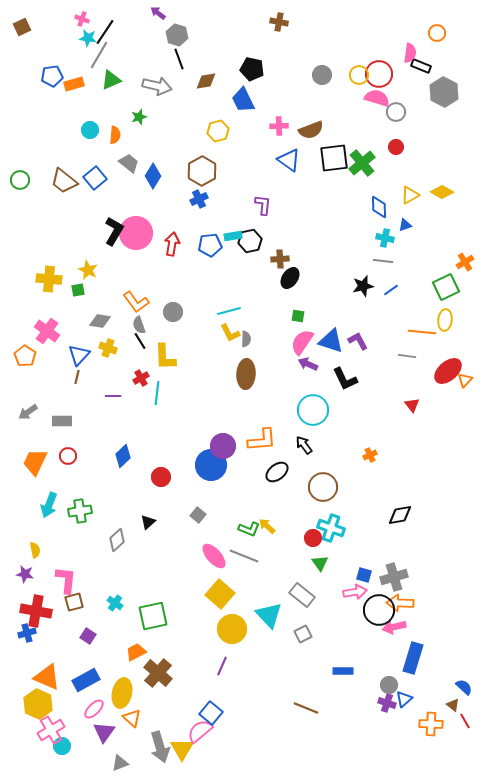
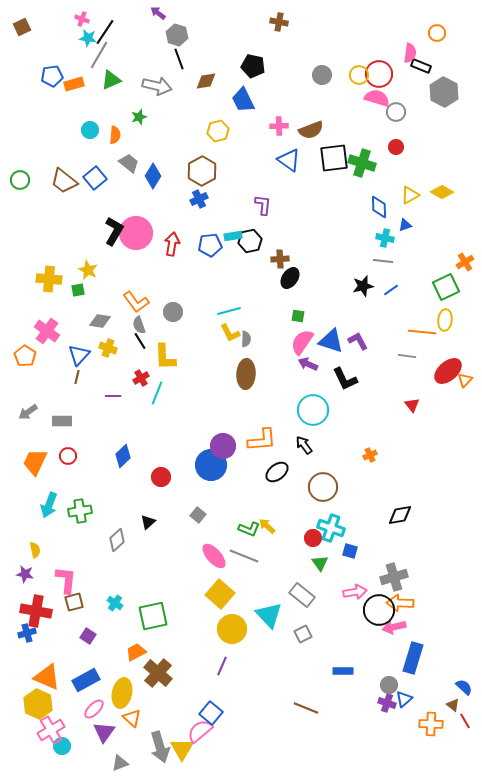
black pentagon at (252, 69): moved 1 px right, 3 px up
green cross at (362, 163): rotated 32 degrees counterclockwise
cyan line at (157, 393): rotated 15 degrees clockwise
blue square at (364, 575): moved 14 px left, 24 px up
